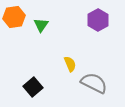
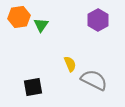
orange hexagon: moved 5 px right
gray semicircle: moved 3 px up
black square: rotated 30 degrees clockwise
